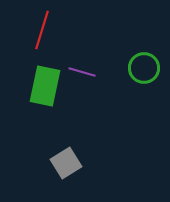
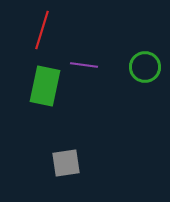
green circle: moved 1 px right, 1 px up
purple line: moved 2 px right, 7 px up; rotated 8 degrees counterclockwise
gray square: rotated 24 degrees clockwise
